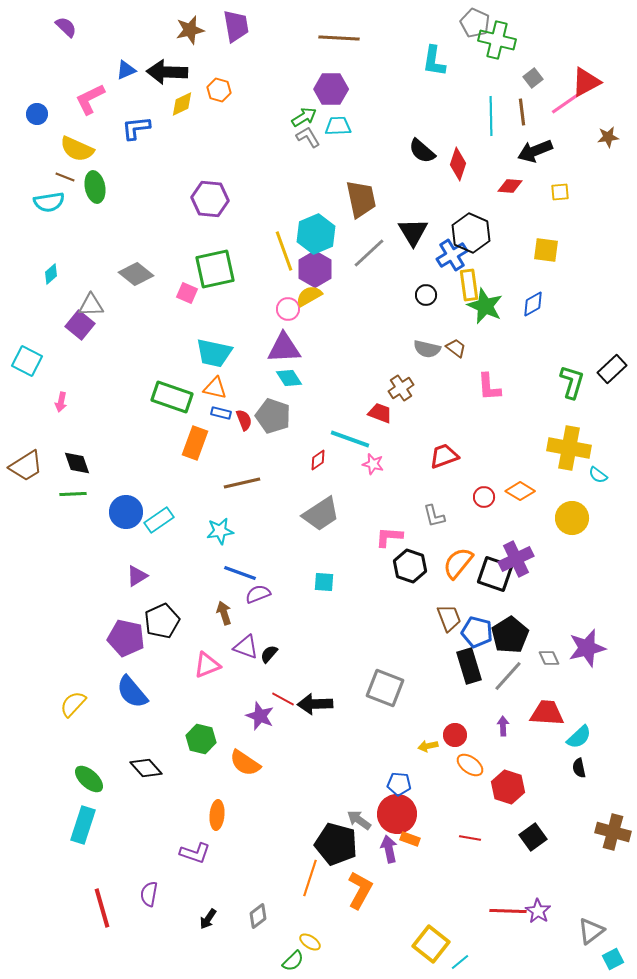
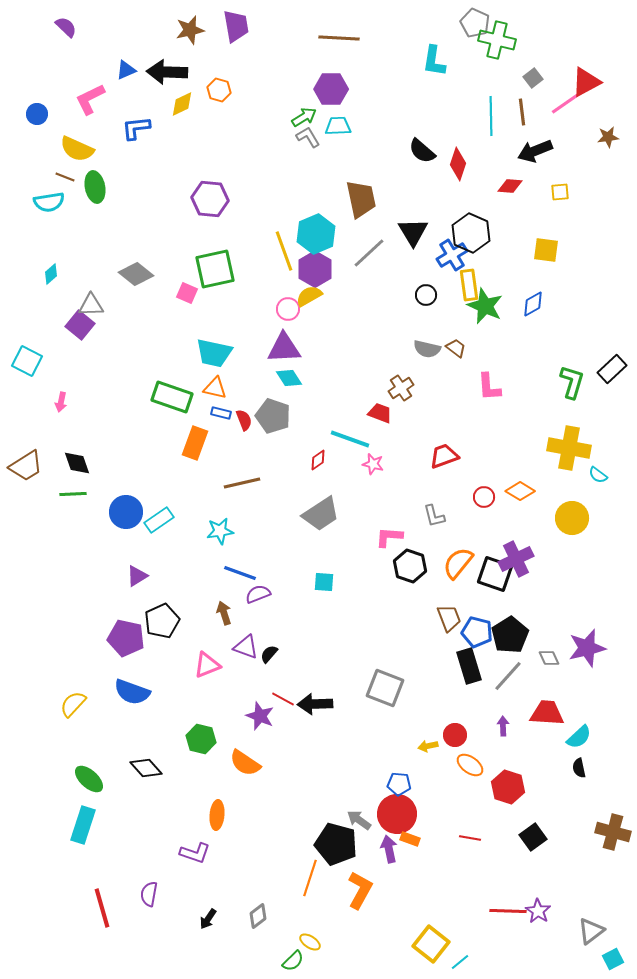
blue semicircle at (132, 692): rotated 30 degrees counterclockwise
